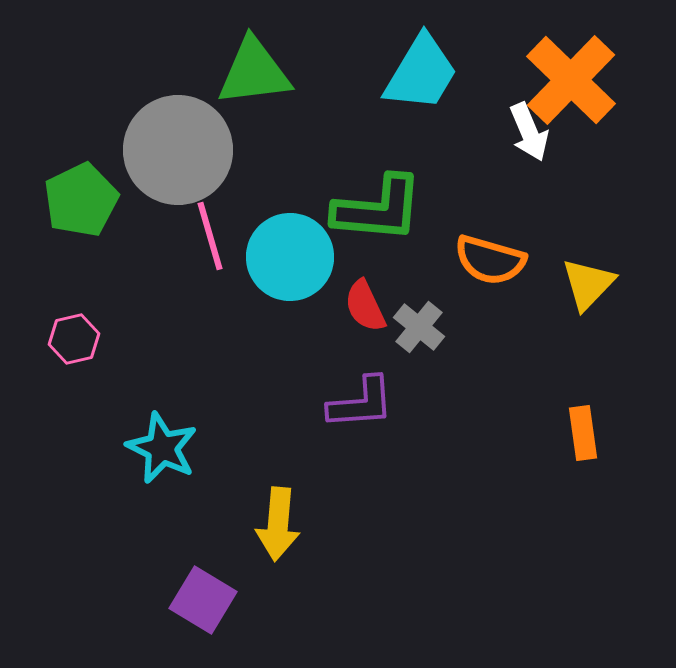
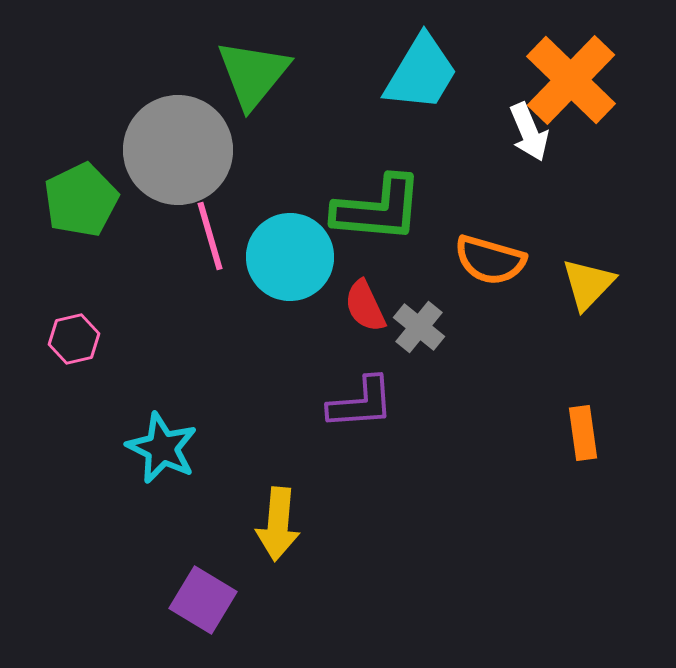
green triangle: moved 1 px left, 2 px down; rotated 44 degrees counterclockwise
